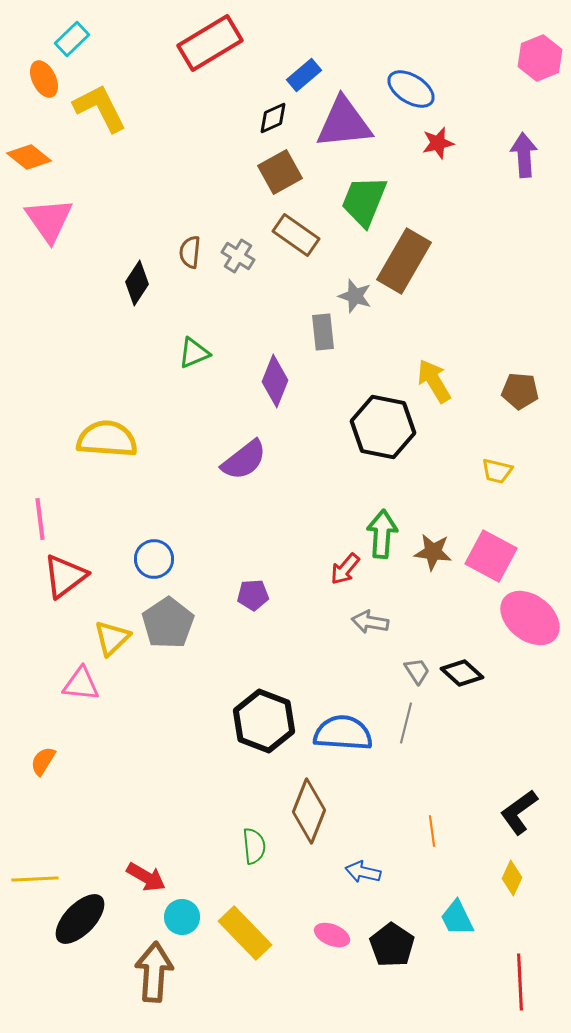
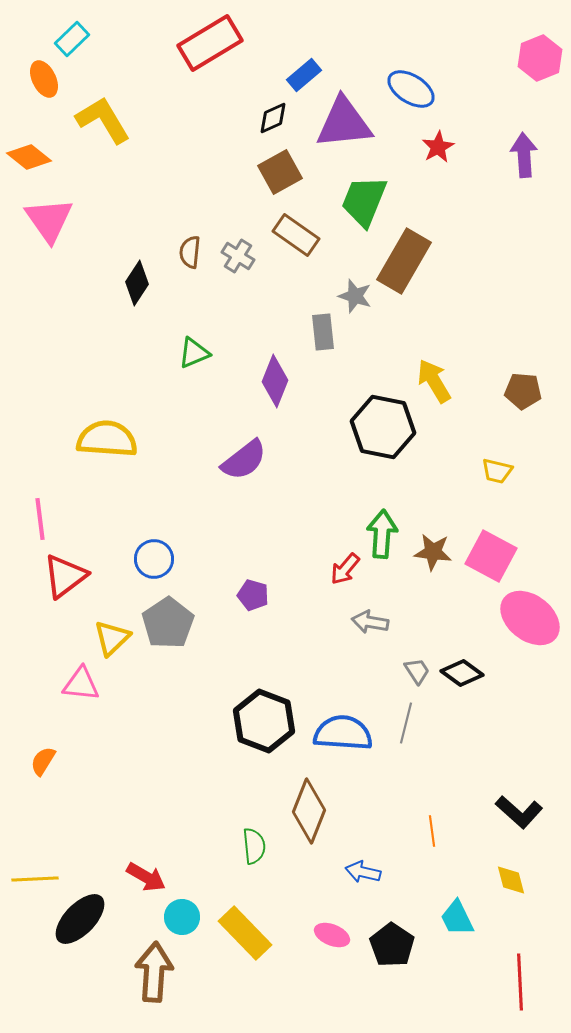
yellow L-shape at (100, 108): moved 3 px right, 12 px down; rotated 4 degrees counterclockwise
red star at (438, 143): moved 4 px down; rotated 16 degrees counterclockwise
brown pentagon at (520, 391): moved 3 px right
purple pentagon at (253, 595): rotated 20 degrees clockwise
black diamond at (462, 673): rotated 6 degrees counterclockwise
black L-shape at (519, 812): rotated 102 degrees counterclockwise
yellow diamond at (512, 878): moved 1 px left, 2 px down; rotated 40 degrees counterclockwise
